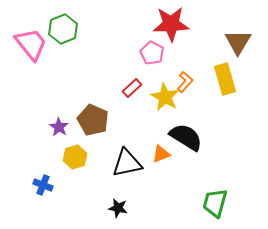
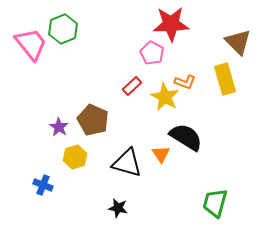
brown triangle: rotated 16 degrees counterclockwise
orange L-shape: rotated 70 degrees clockwise
red rectangle: moved 2 px up
orange triangle: rotated 42 degrees counterclockwise
black triangle: rotated 28 degrees clockwise
